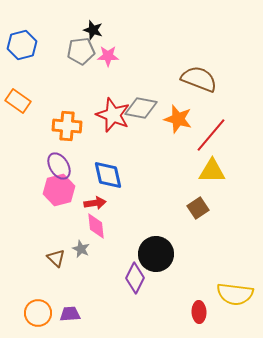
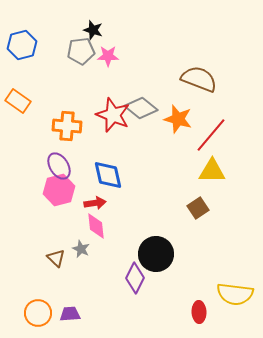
gray diamond: rotated 28 degrees clockwise
